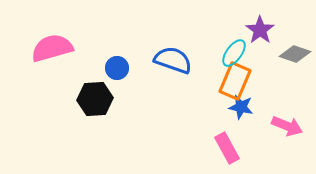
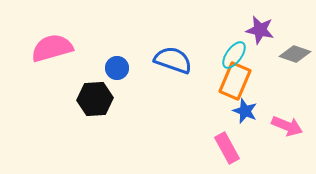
purple star: rotated 24 degrees counterclockwise
cyan ellipse: moved 2 px down
blue star: moved 4 px right, 4 px down; rotated 10 degrees clockwise
